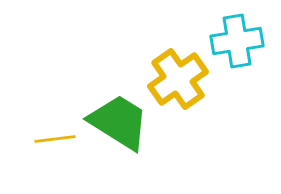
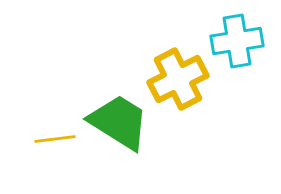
yellow cross: rotated 8 degrees clockwise
